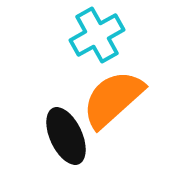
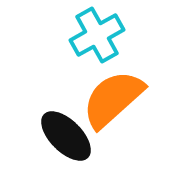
black ellipse: rotated 20 degrees counterclockwise
